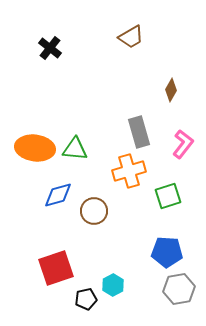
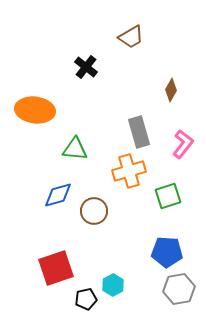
black cross: moved 36 px right, 19 px down
orange ellipse: moved 38 px up
